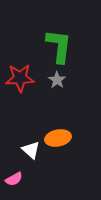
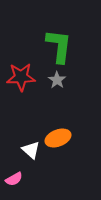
red star: moved 1 px right, 1 px up
orange ellipse: rotated 10 degrees counterclockwise
